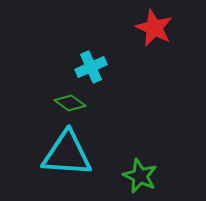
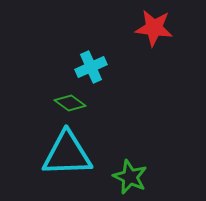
red star: rotated 18 degrees counterclockwise
cyan triangle: rotated 6 degrees counterclockwise
green star: moved 10 px left, 1 px down
